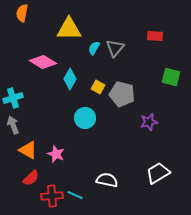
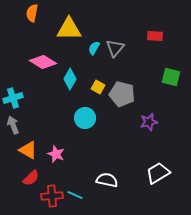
orange semicircle: moved 10 px right
